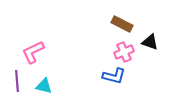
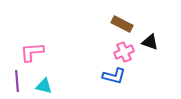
pink L-shape: moved 1 px left; rotated 20 degrees clockwise
